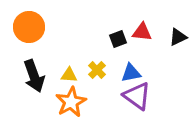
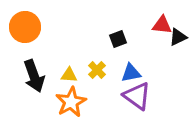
orange circle: moved 4 px left
red triangle: moved 20 px right, 7 px up
